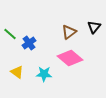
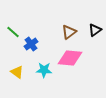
black triangle: moved 1 px right, 3 px down; rotated 16 degrees clockwise
green line: moved 3 px right, 2 px up
blue cross: moved 2 px right, 1 px down
pink diamond: rotated 35 degrees counterclockwise
cyan star: moved 4 px up
